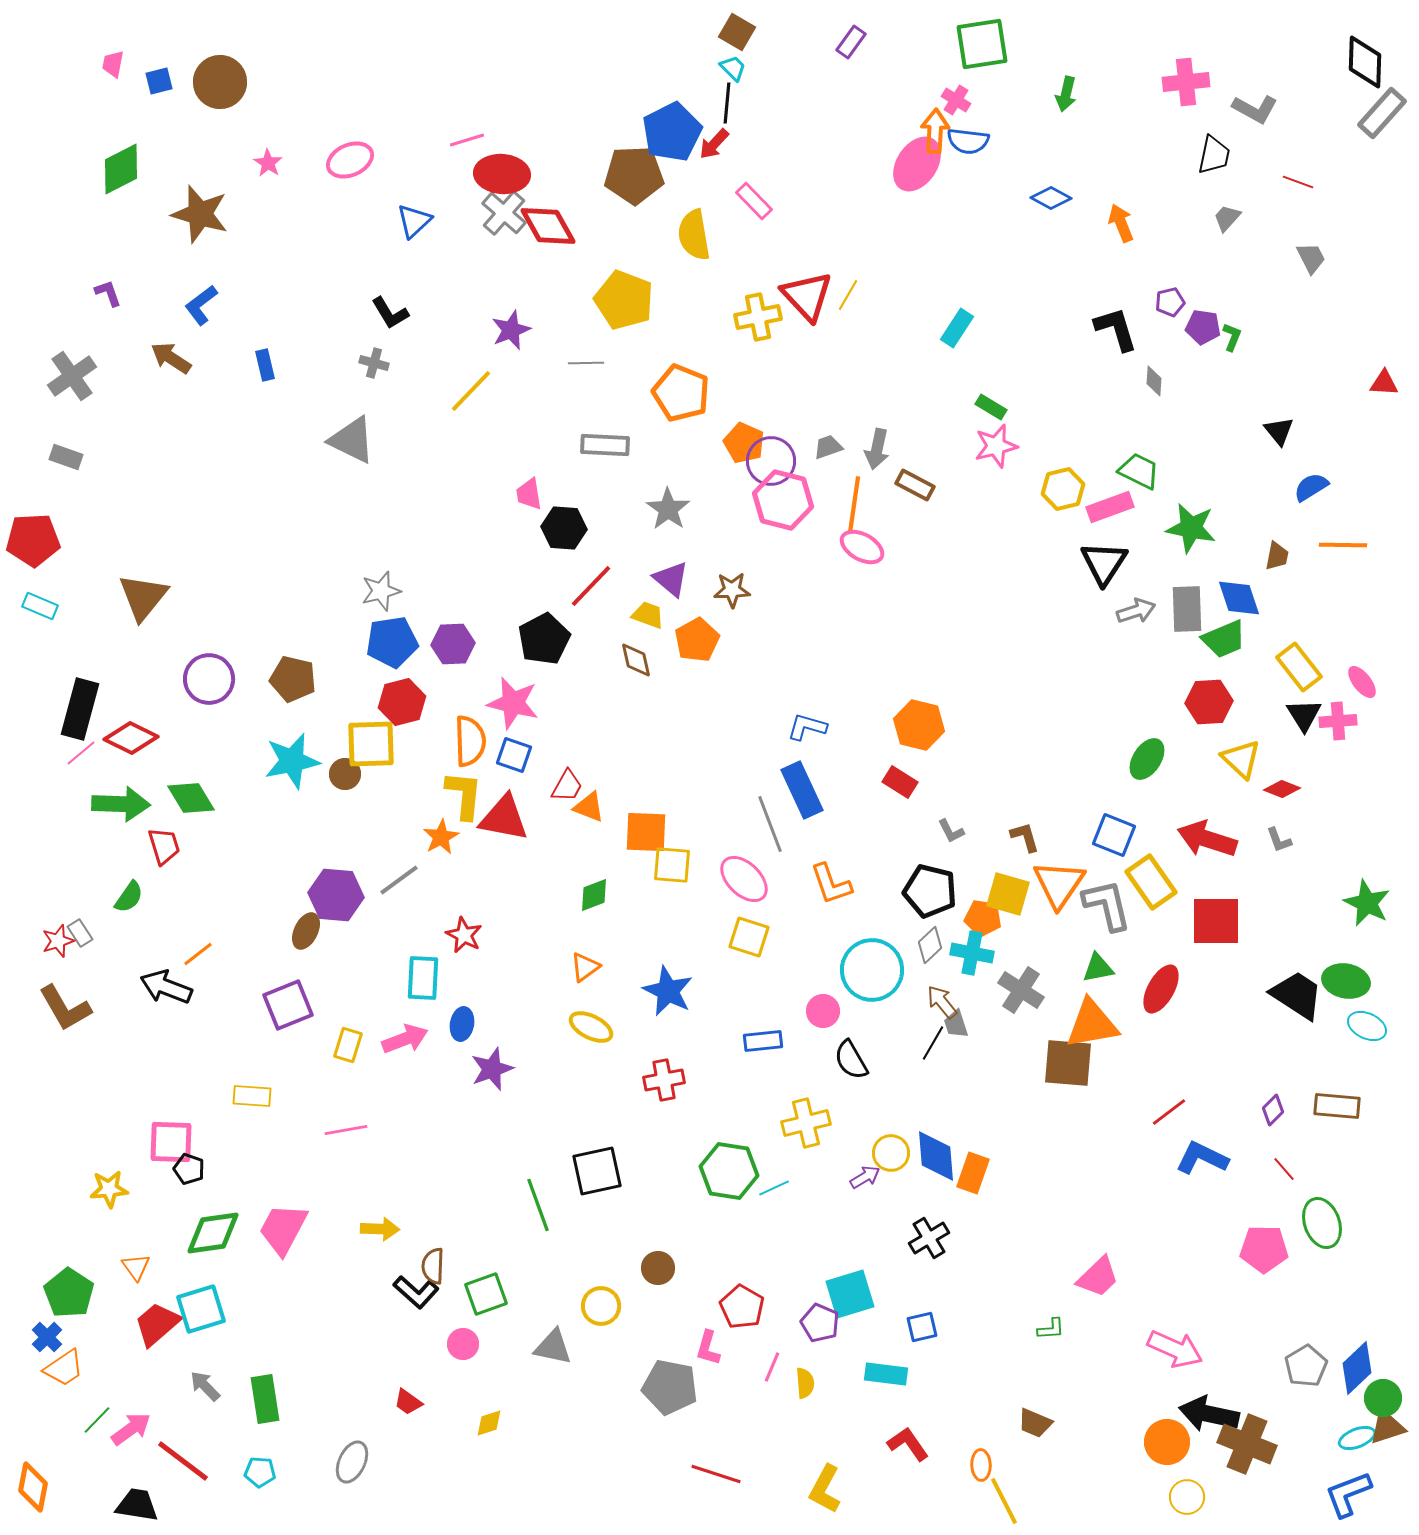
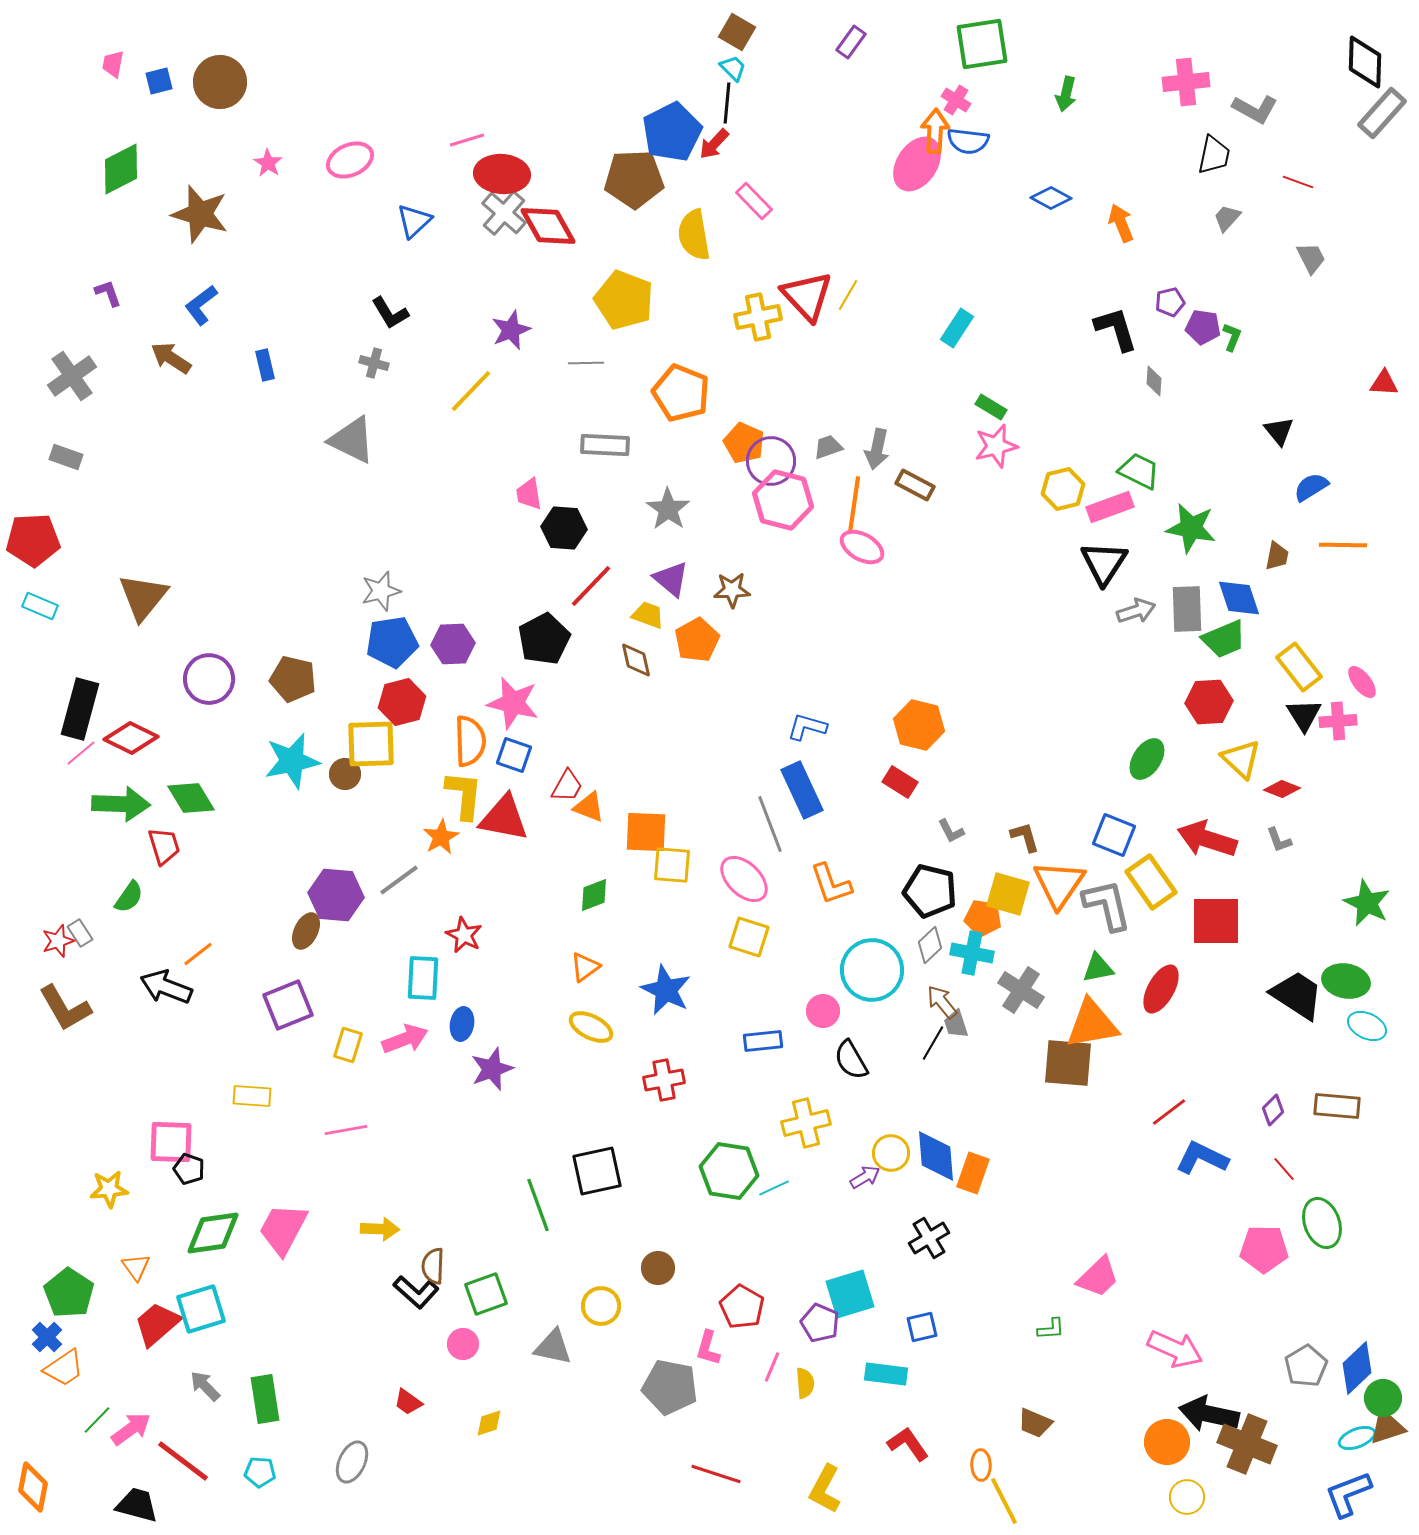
brown pentagon at (634, 175): moved 4 px down
blue star at (668, 991): moved 2 px left, 1 px up
black trapezoid at (137, 1505): rotated 6 degrees clockwise
